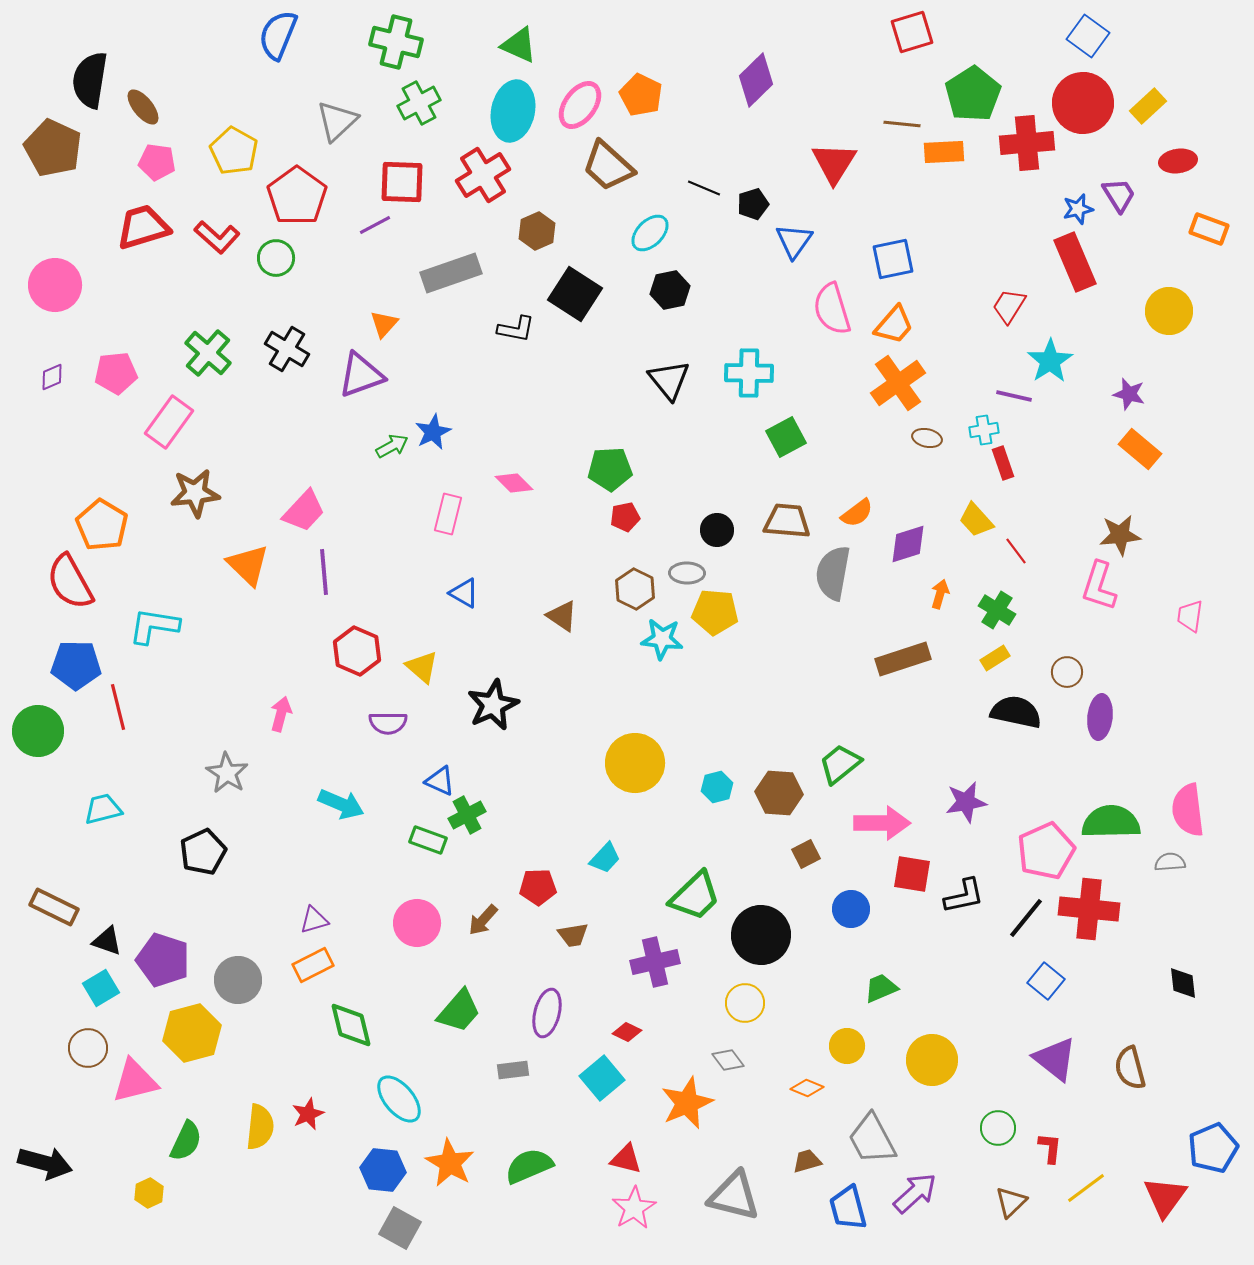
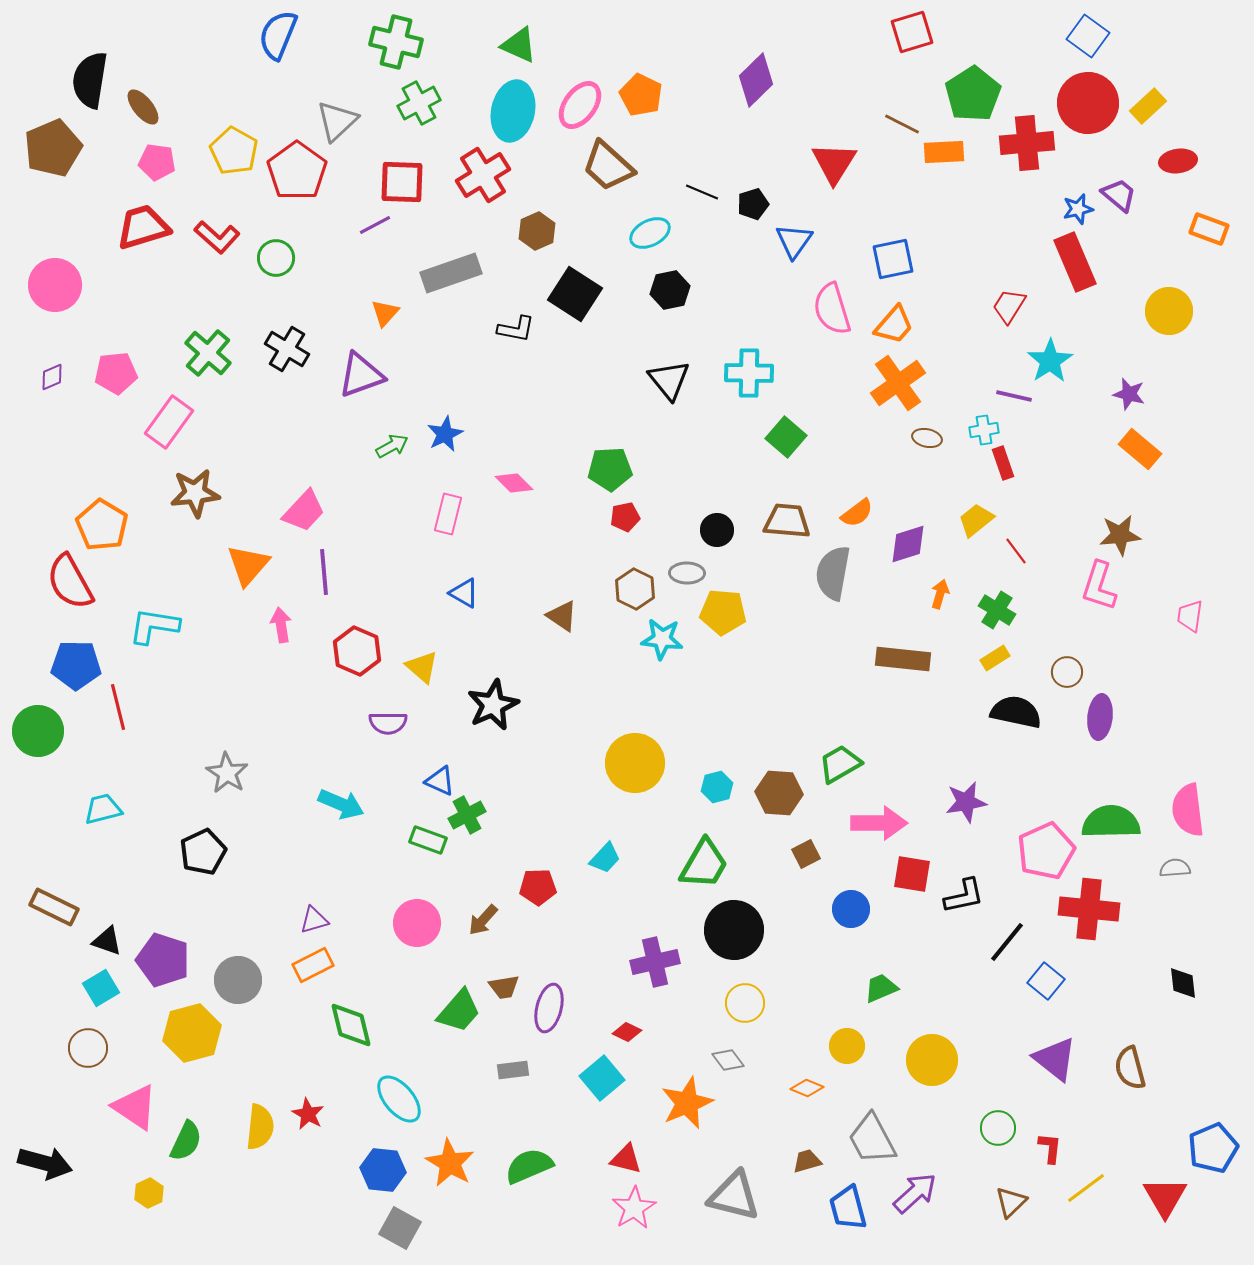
red circle at (1083, 103): moved 5 px right
brown line at (902, 124): rotated 21 degrees clockwise
brown pentagon at (53, 148): rotated 24 degrees clockwise
black line at (704, 188): moved 2 px left, 4 px down
purple trapezoid at (1119, 195): rotated 18 degrees counterclockwise
red pentagon at (297, 196): moved 25 px up
cyan ellipse at (650, 233): rotated 18 degrees clockwise
orange triangle at (384, 324): moved 1 px right, 11 px up
blue star at (433, 432): moved 12 px right, 2 px down
green square at (786, 437): rotated 21 degrees counterclockwise
yellow trapezoid at (976, 520): rotated 93 degrees clockwise
orange triangle at (248, 565): rotated 27 degrees clockwise
yellow pentagon at (715, 612): moved 8 px right
brown rectangle at (903, 659): rotated 24 degrees clockwise
pink arrow at (281, 714): moved 89 px up; rotated 24 degrees counterclockwise
green trapezoid at (840, 764): rotated 9 degrees clockwise
pink arrow at (882, 823): moved 3 px left
gray semicircle at (1170, 862): moved 5 px right, 6 px down
green trapezoid at (695, 896): moved 9 px right, 32 px up; rotated 16 degrees counterclockwise
black line at (1026, 918): moved 19 px left, 24 px down
brown trapezoid at (573, 935): moved 69 px left, 52 px down
black circle at (761, 935): moved 27 px left, 5 px up
purple ellipse at (547, 1013): moved 2 px right, 5 px up
pink triangle at (135, 1081): moved 26 px down; rotated 48 degrees clockwise
red star at (308, 1114): rotated 20 degrees counterclockwise
red triangle at (1165, 1197): rotated 6 degrees counterclockwise
